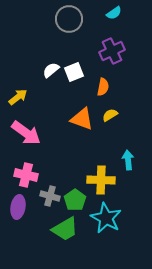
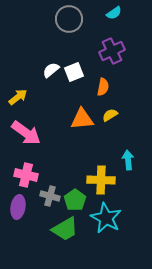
orange triangle: rotated 25 degrees counterclockwise
